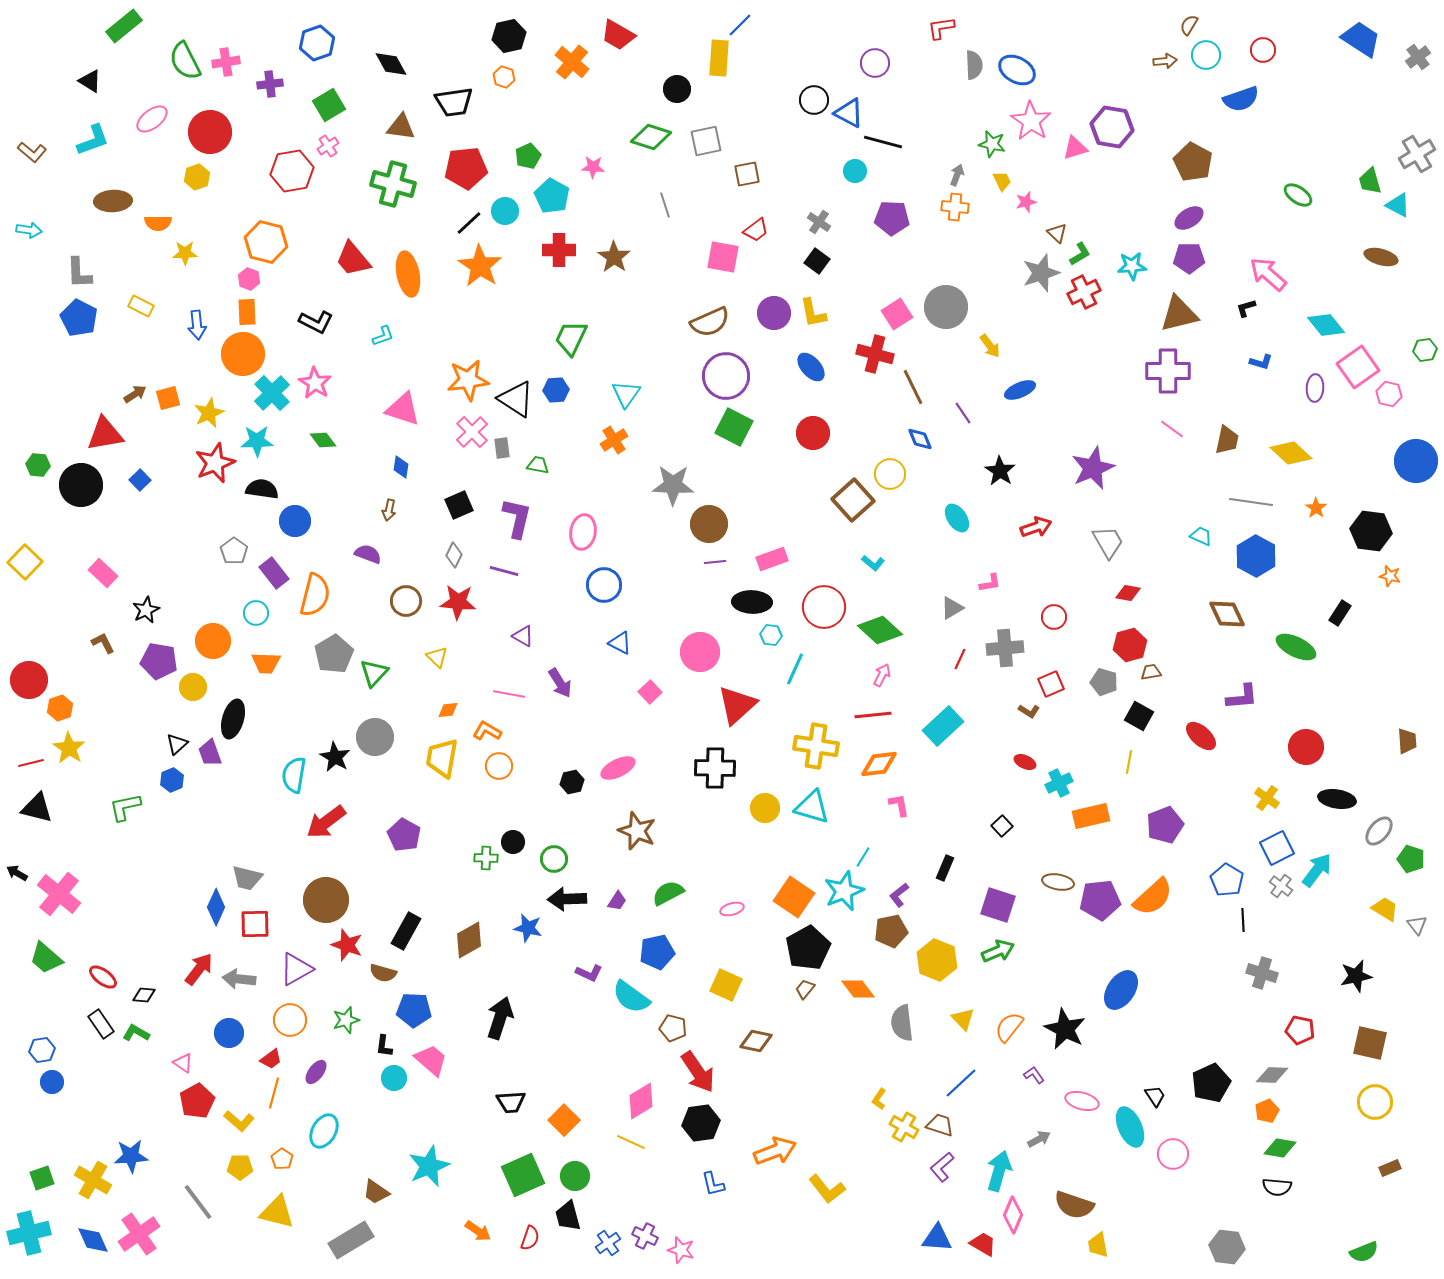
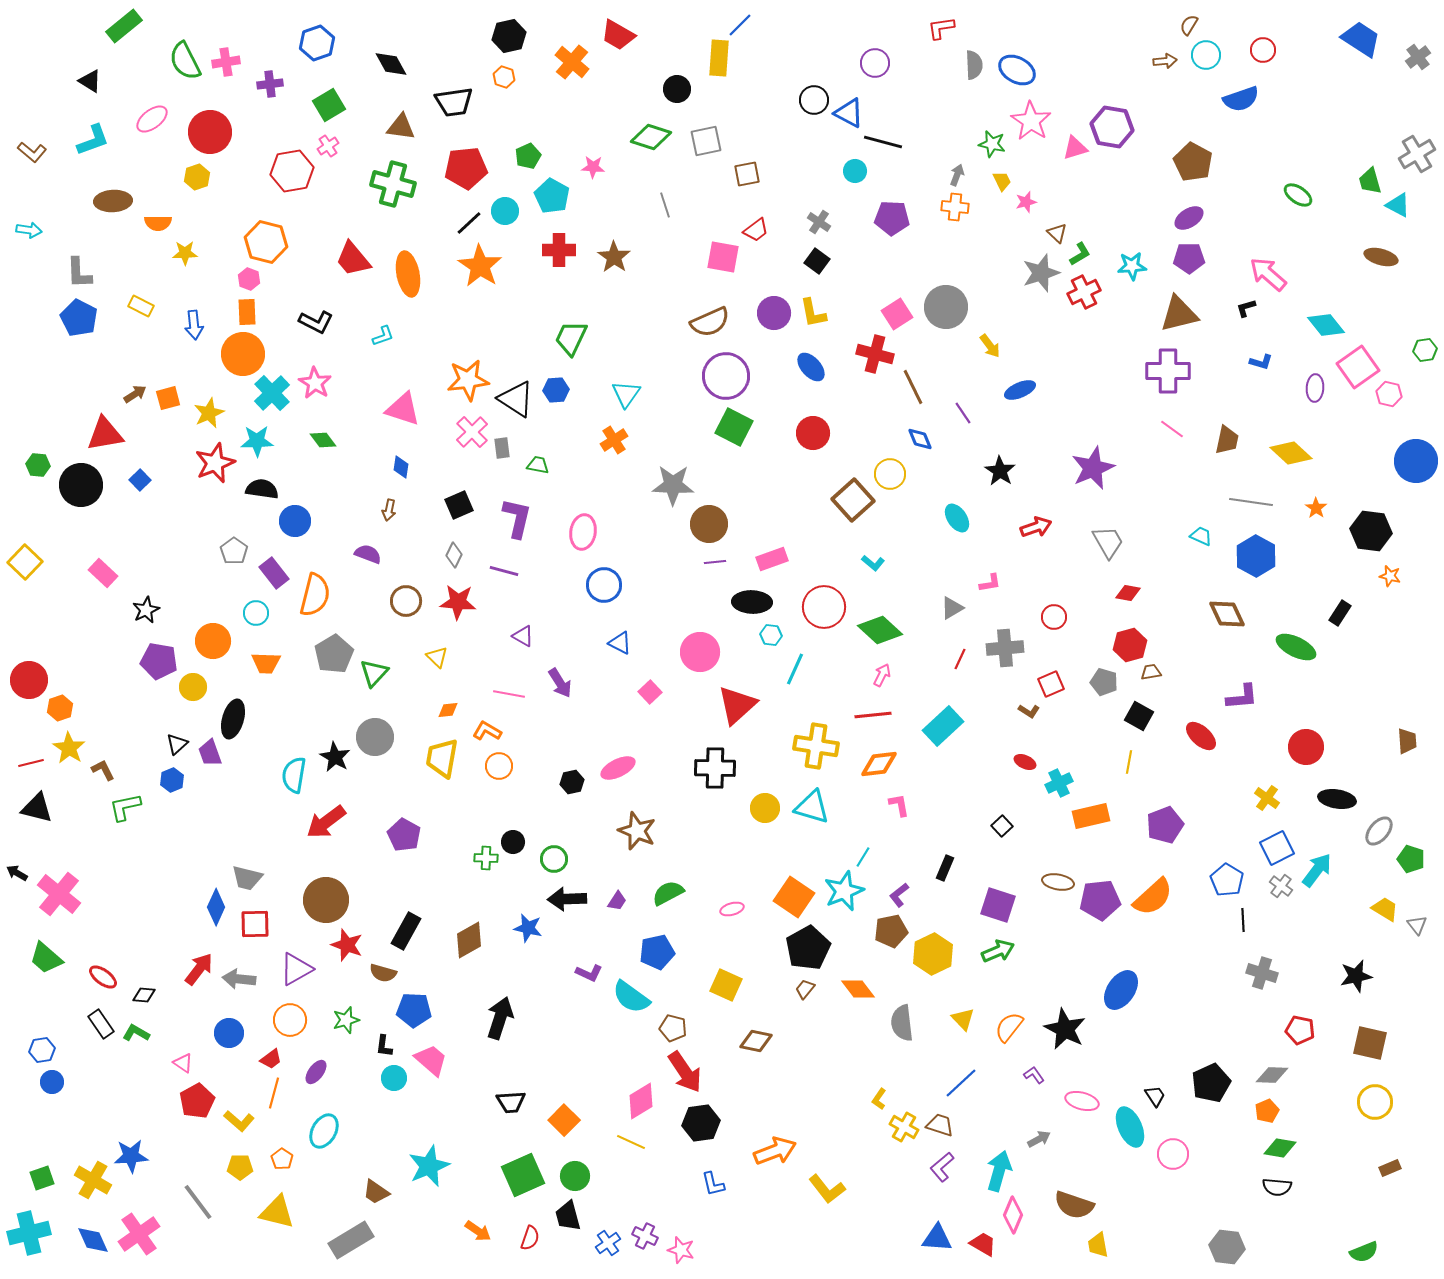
blue arrow at (197, 325): moved 3 px left
brown L-shape at (103, 643): moved 127 px down
yellow hexagon at (937, 960): moved 4 px left, 6 px up; rotated 12 degrees clockwise
red arrow at (698, 1072): moved 13 px left
